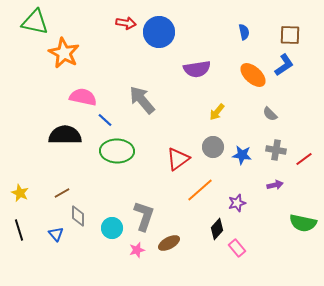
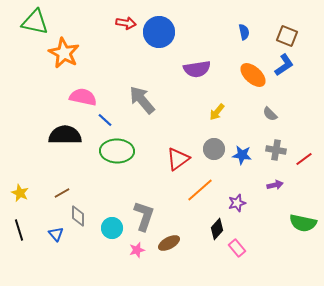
brown square: moved 3 px left, 1 px down; rotated 20 degrees clockwise
gray circle: moved 1 px right, 2 px down
